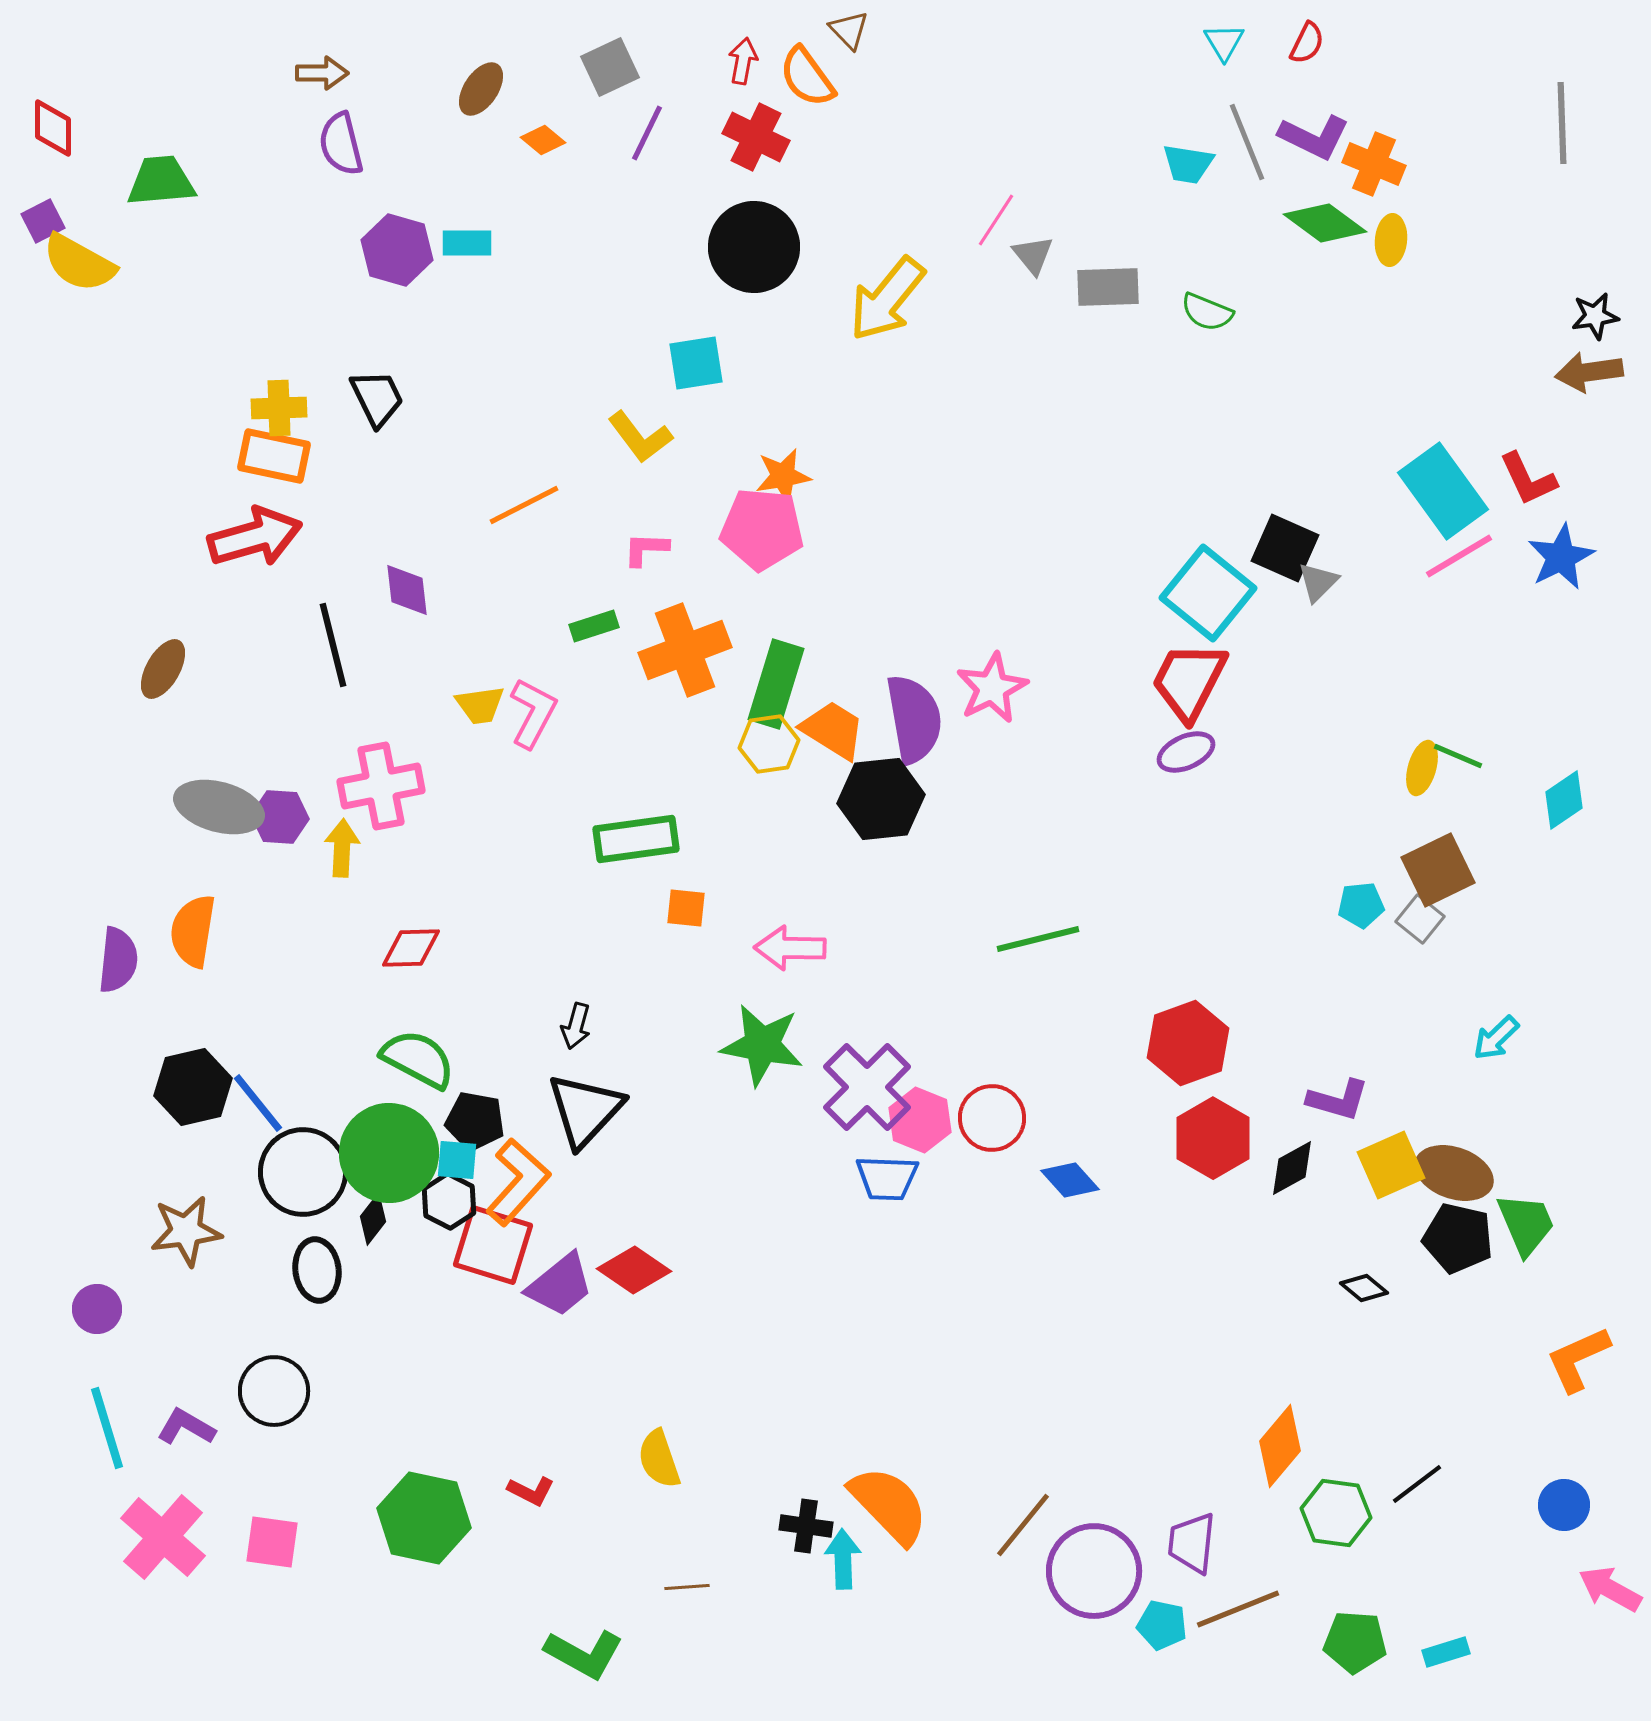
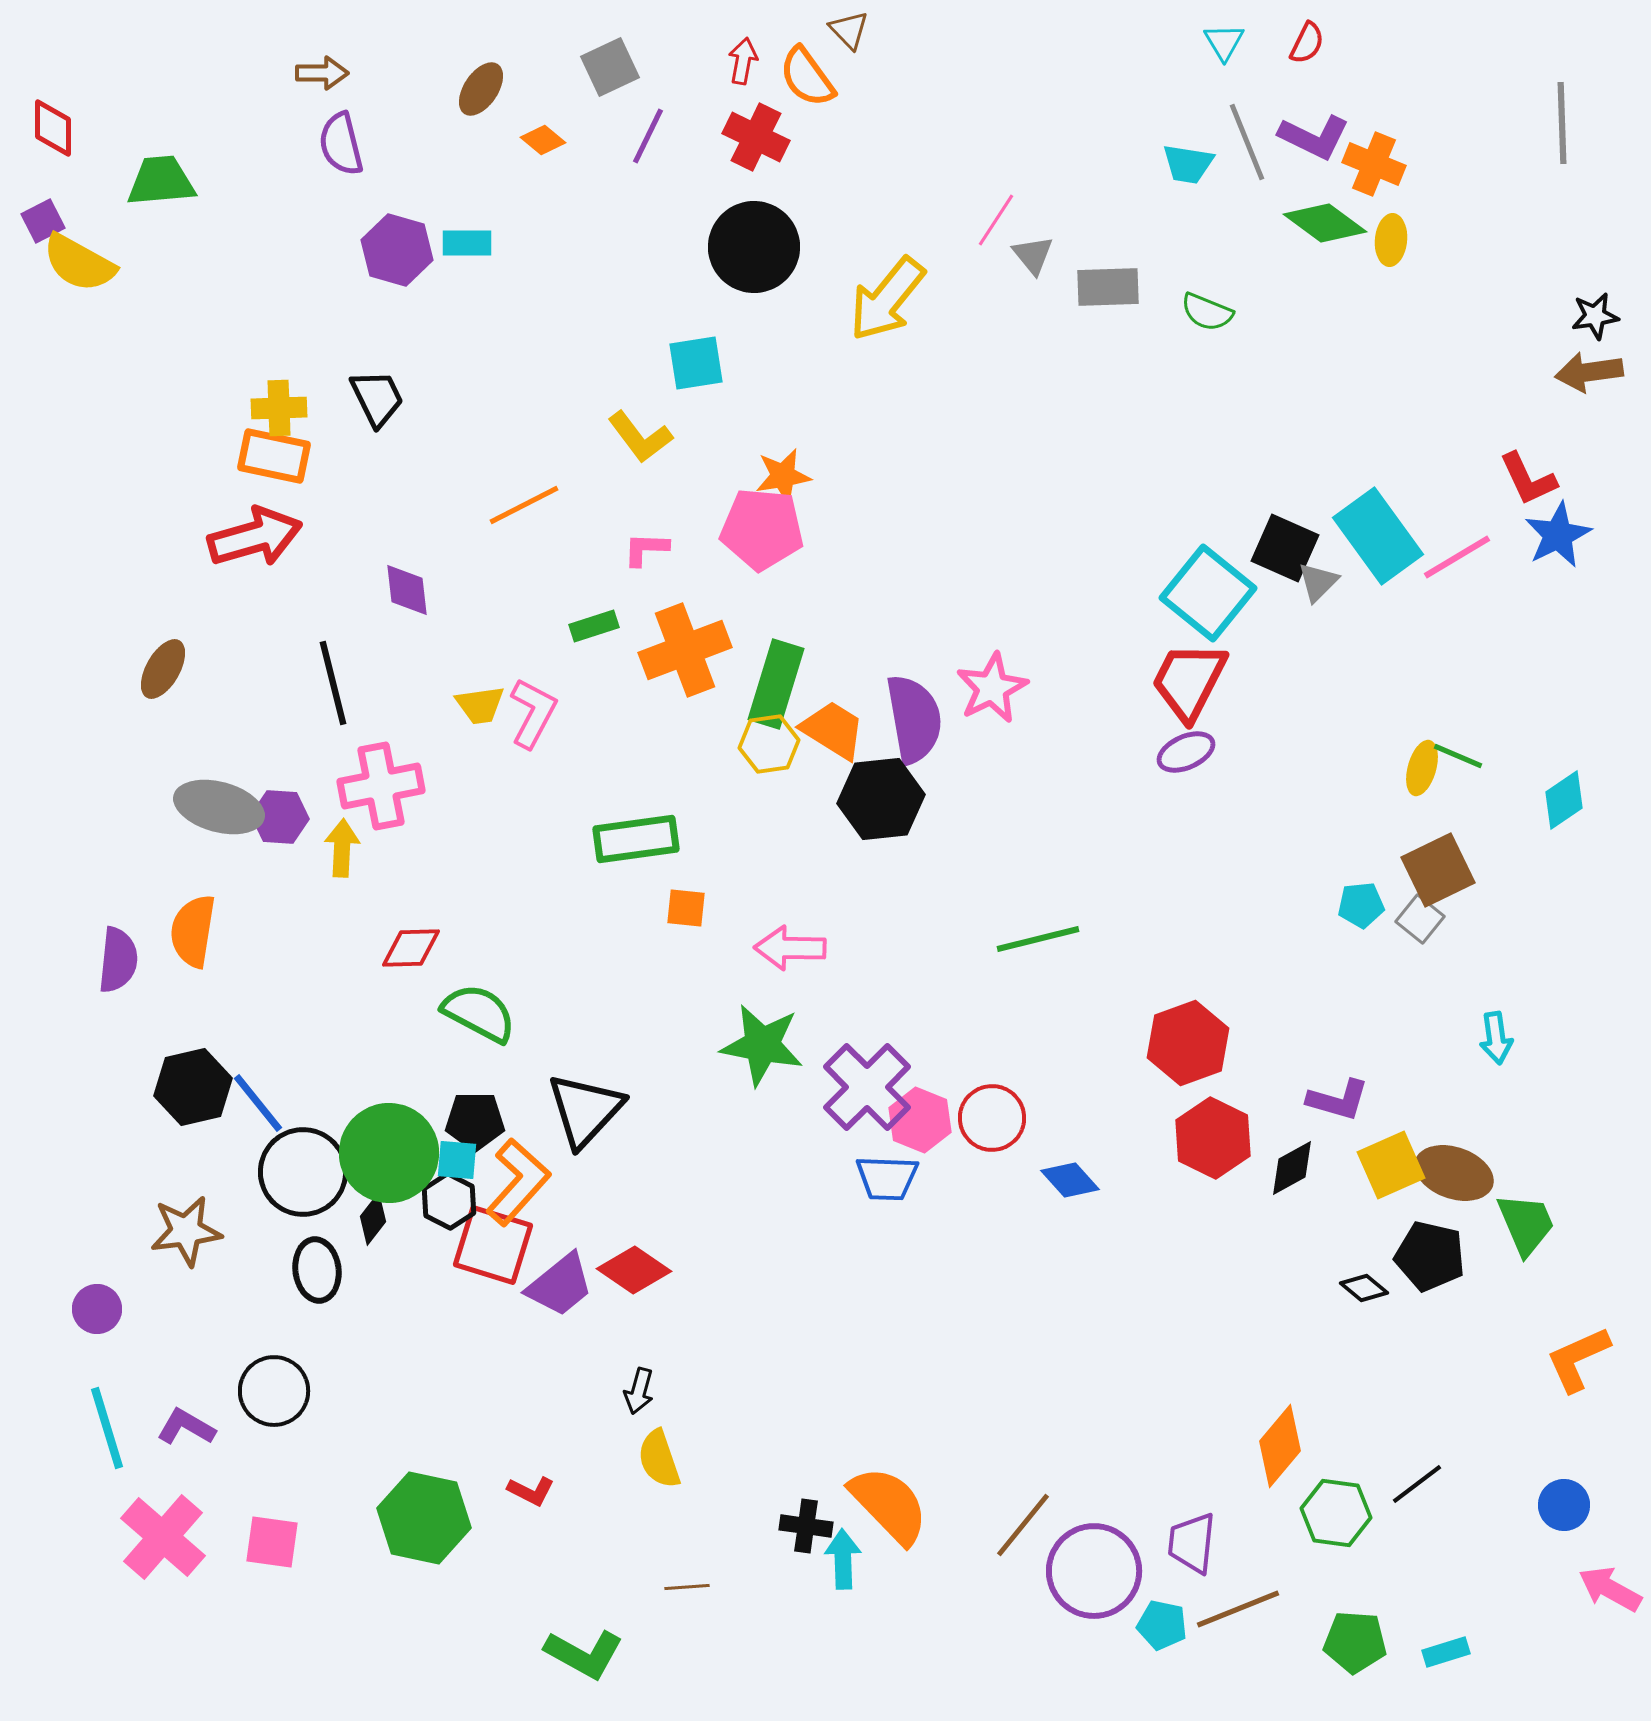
purple line at (647, 133): moved 1 px right, 3 px down
cyan rectangle at (1443, 491): moved 65 px left, 45 px down
pink line at (1459, 556): moved 2 px left, 1 px down
blue star at (1561, 557): moved 3 px left, 22 px up
black line at (333, 645): moved 38 px down
black arrow at (576, 1026): moved 63 px right, 365 px down
cyan arrow at (1496, 1038): rotated 54 degrees counterclockwise
green semicircle at (418, 1059): moved 61 px right, 46 px up
black pentagon at (475, 1121): rotated 10 degrees counterclockwise
red hexagon at (1213, 1138): rotated 4 degrees counterclockwise
black pentagon at (1458, 1238): moved 28 px left, 18 px down
